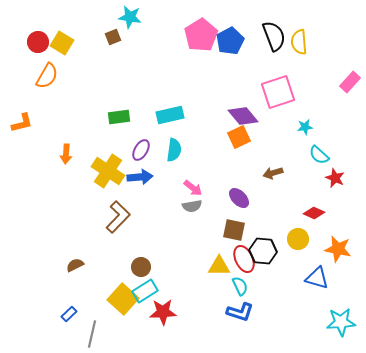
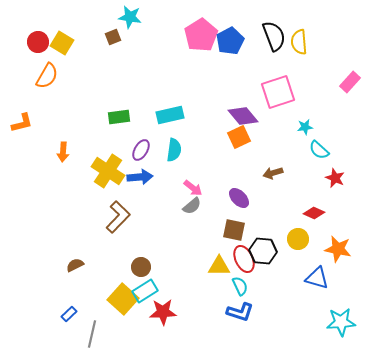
orange arrow at (66, 154): moved 3 px left, 2 px up
cyan semicircle at (319, 155): moved 5 px up
gray semicircle at (192, 206): rotated 30 degrees counterclockwise
